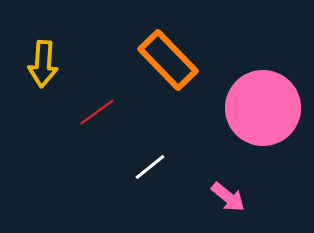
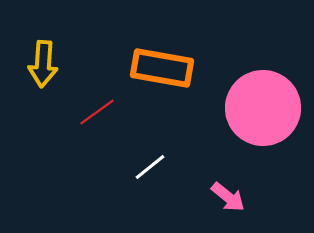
orange rectangle: moved 6 px left, 8 px down; rotated 36 degrees counterclockwise
